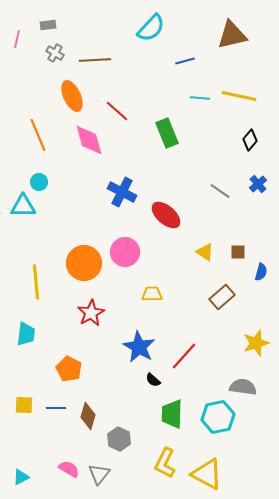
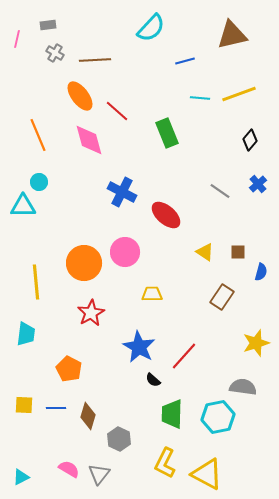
orange ellipse at (72, 96): moved 8 px right; rotated 12 degrees counterclockwise
yellow line at (239, 96): moved 2 px up; rotated 32 degrees counterclockwise
brown rectangle at (222, 297): rotated 15 degrees counterclockwise
